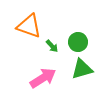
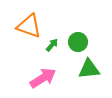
green arrow: moved 1 px up; rotated 96 degrees counterclockwise
green triangle: moved 7 px right; rotated 10 degrees clockwise
